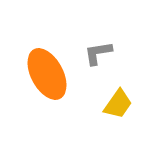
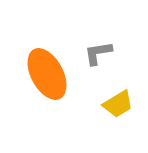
yellow trapezoid: rotated 24 degrees clockwise
